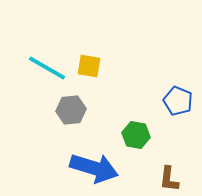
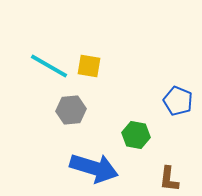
cyan line: moved 2 px right, 2 px up
